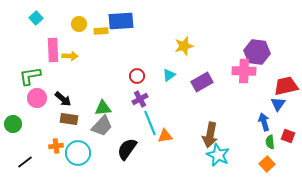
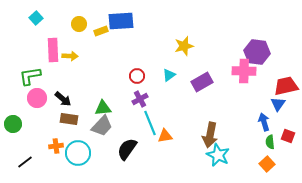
yellow rectangle: rotated 16 degrees counterclockwise
